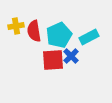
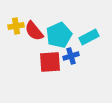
red semicircle: rotated 30 degrees counterclockwise
blue cross: rotated 28 degrees clockwise
red square: moved 3 px left, 2 px down
